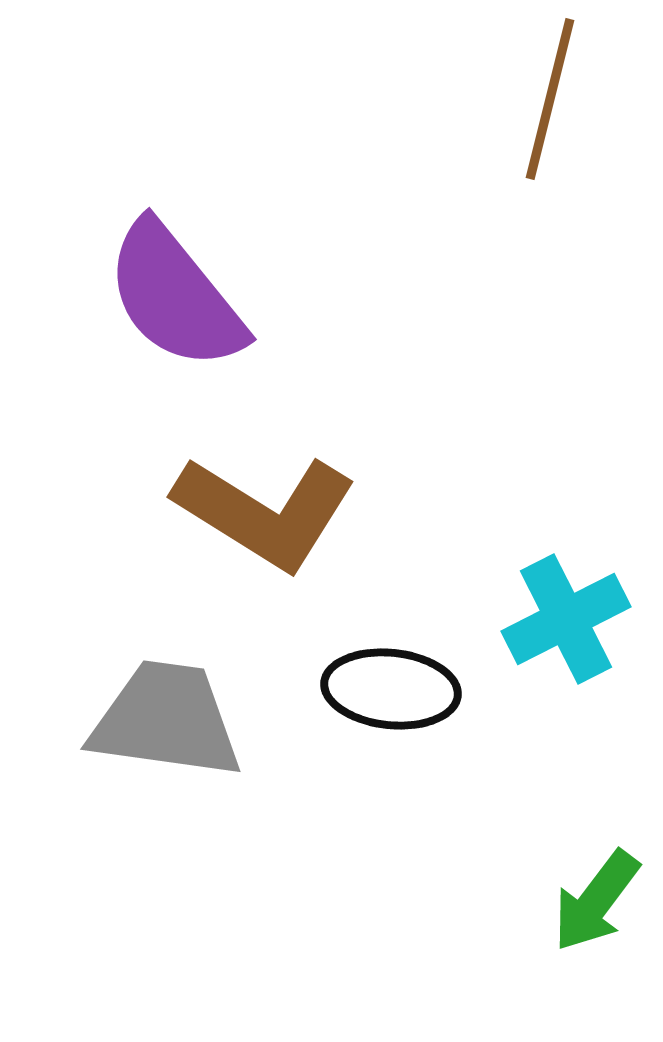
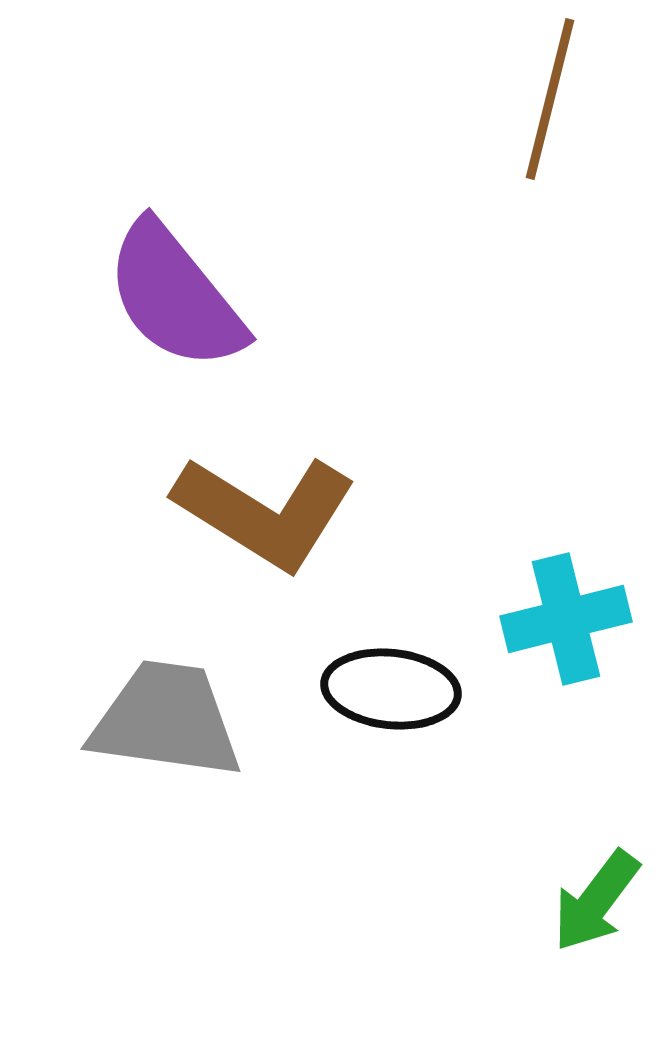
cyan cross: rotated 13 degrees clockwise
